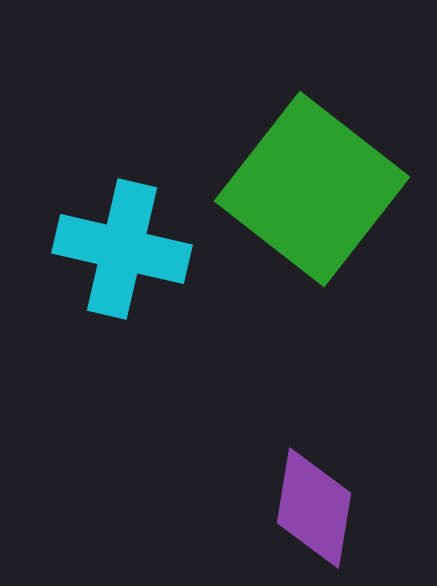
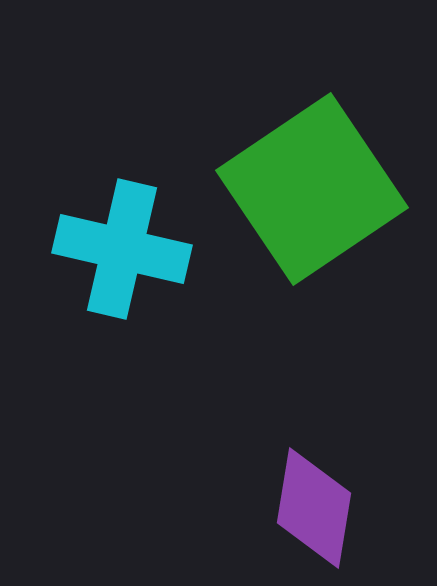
green square: rotated 18 degrees clockwise
